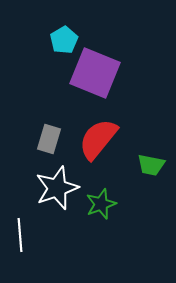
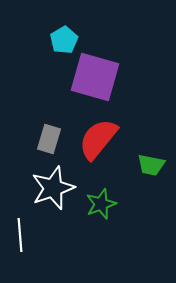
purple square: moved 4 px down; rotated 6 degrees counterclockwise
white star: moved 4 px left
